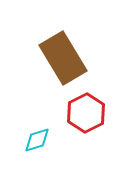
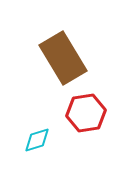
red hexagon: rotated 18 degrees clockwise
